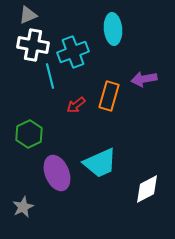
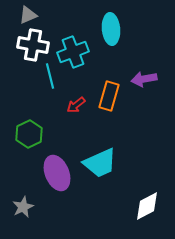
cyan ellipse: moved 2 px left
white diamond: moved 17 px down
